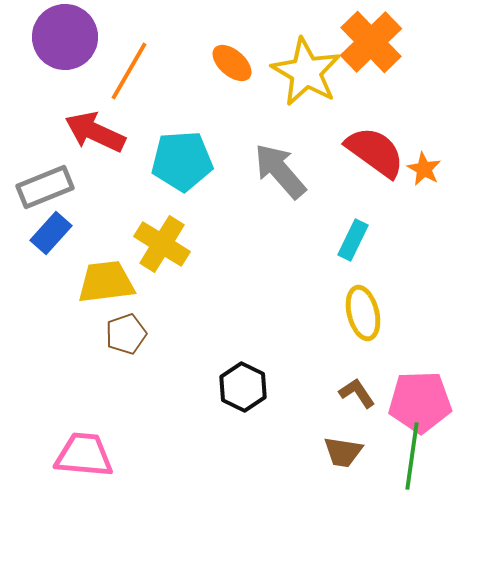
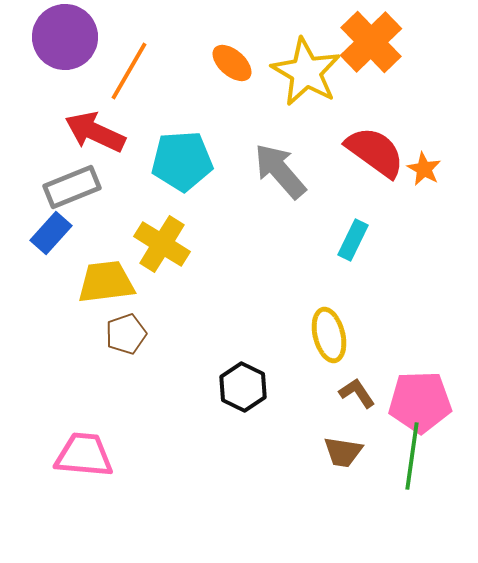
gray rectangle: moved 27 px right
yellow ellipse: moved 34 px left, 22 px down
